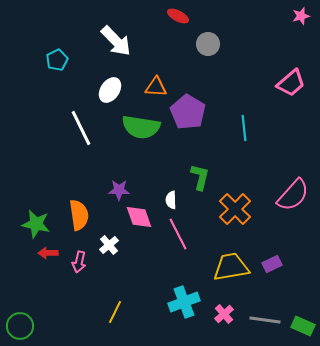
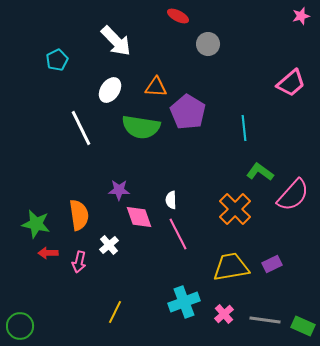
green L-shape: moved 60 px right, 5 px up; rotated 68 degrees counterclockwise
